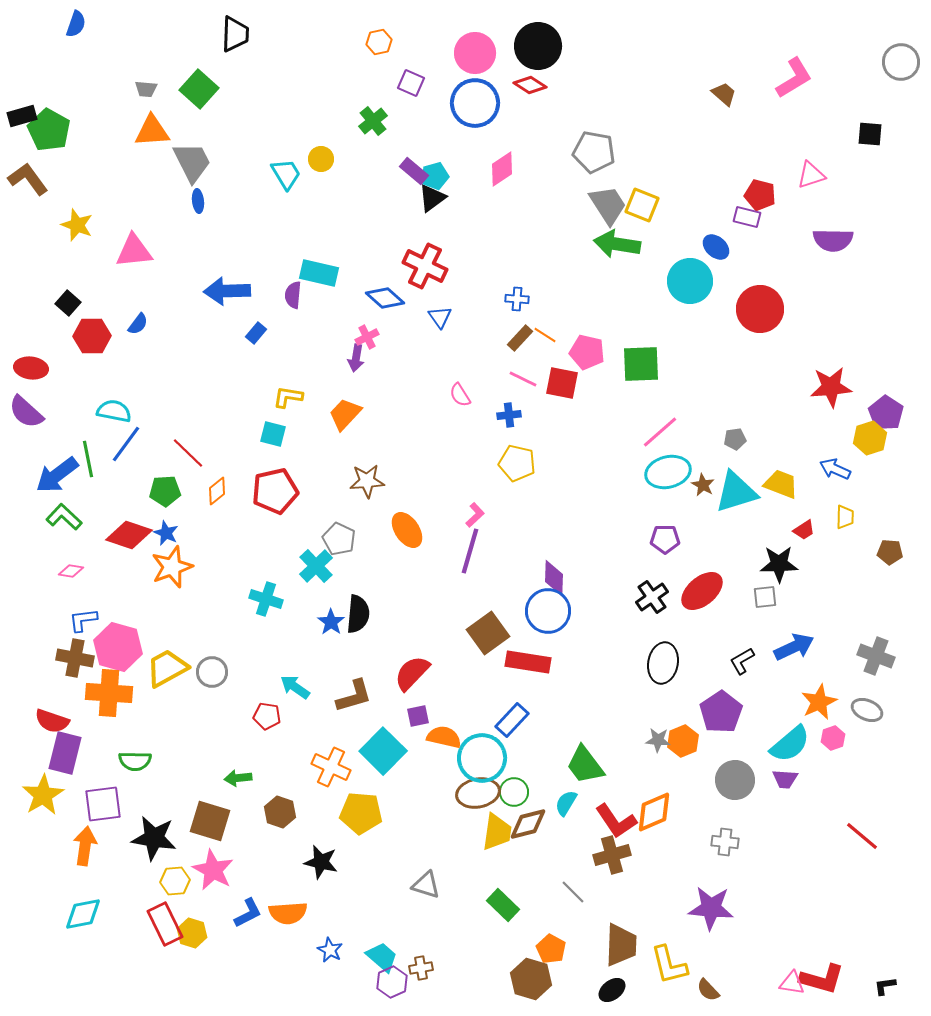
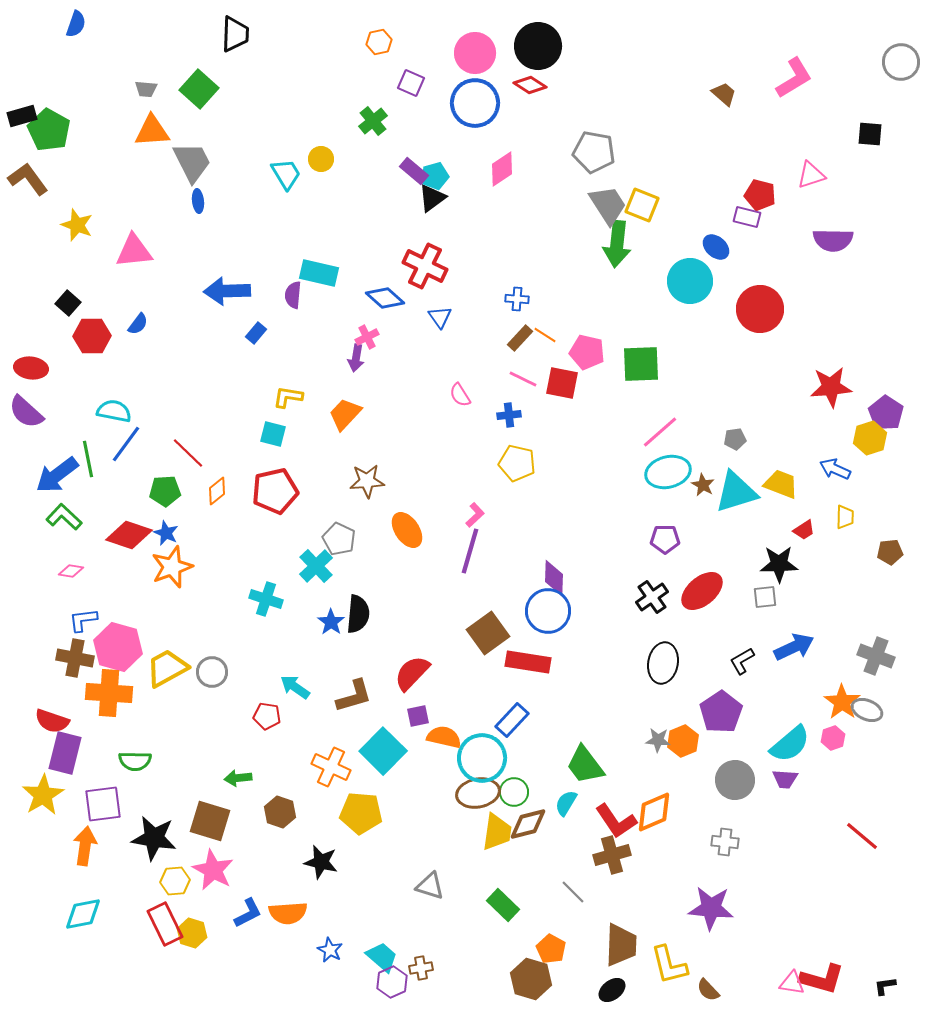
green arrow at (617, 244): rotated 93 degrees counterclockwise
brown pentagon at (890, 552): rotated 10 degrees counterclockwise
orange star at (819, 702): moved 23 px right; rotated 12 degrees counterclockwise
gray triangle at (426, 885): moved 4 px right, 1 px down
